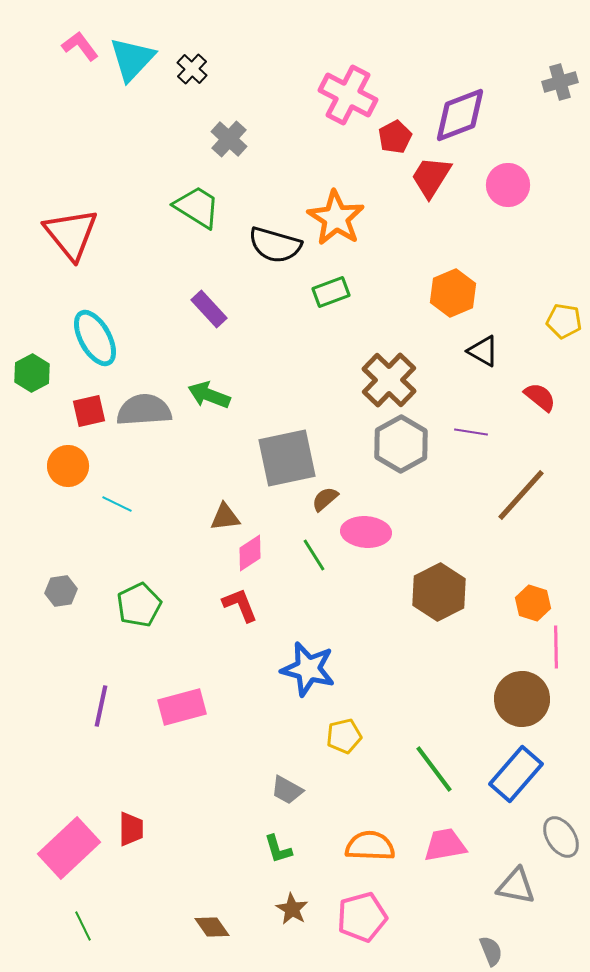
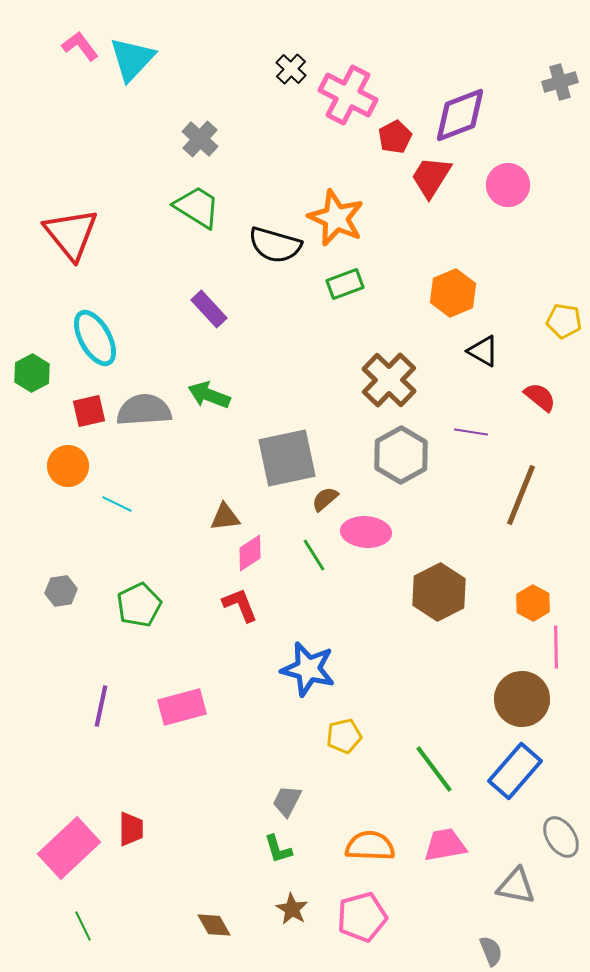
black cross at (192, 69): moved 99 px right
gray cross at (229, 139): moved 29 px left
orange star at (336, 218): rotated 8 degrees counterclockwise
green rectangle at (331, 292): moved 14 px right, 8 px up
gray hexagon at (401, 444): moved 11 px down
brown line at (521, 495): rotated 20 degrees counterclockwise
orange hexagon at (533, 603): rotated 12 degrees clockwise
blue rectangle at (516, 774): moved 1 px left, 3 px up
gray trapezoid at (287, 790): moved 11 px down; rotated 88 degrees clockwise
brown diamond at (212, 927): moved 2 px right, 2 px up; rotated 6 degrees clockwise
